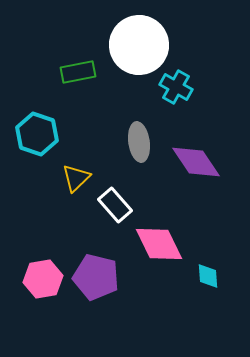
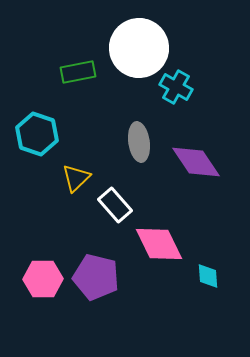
white circle: moved 3 px down
pink hexagon: rotated 9 degrees clockwise
